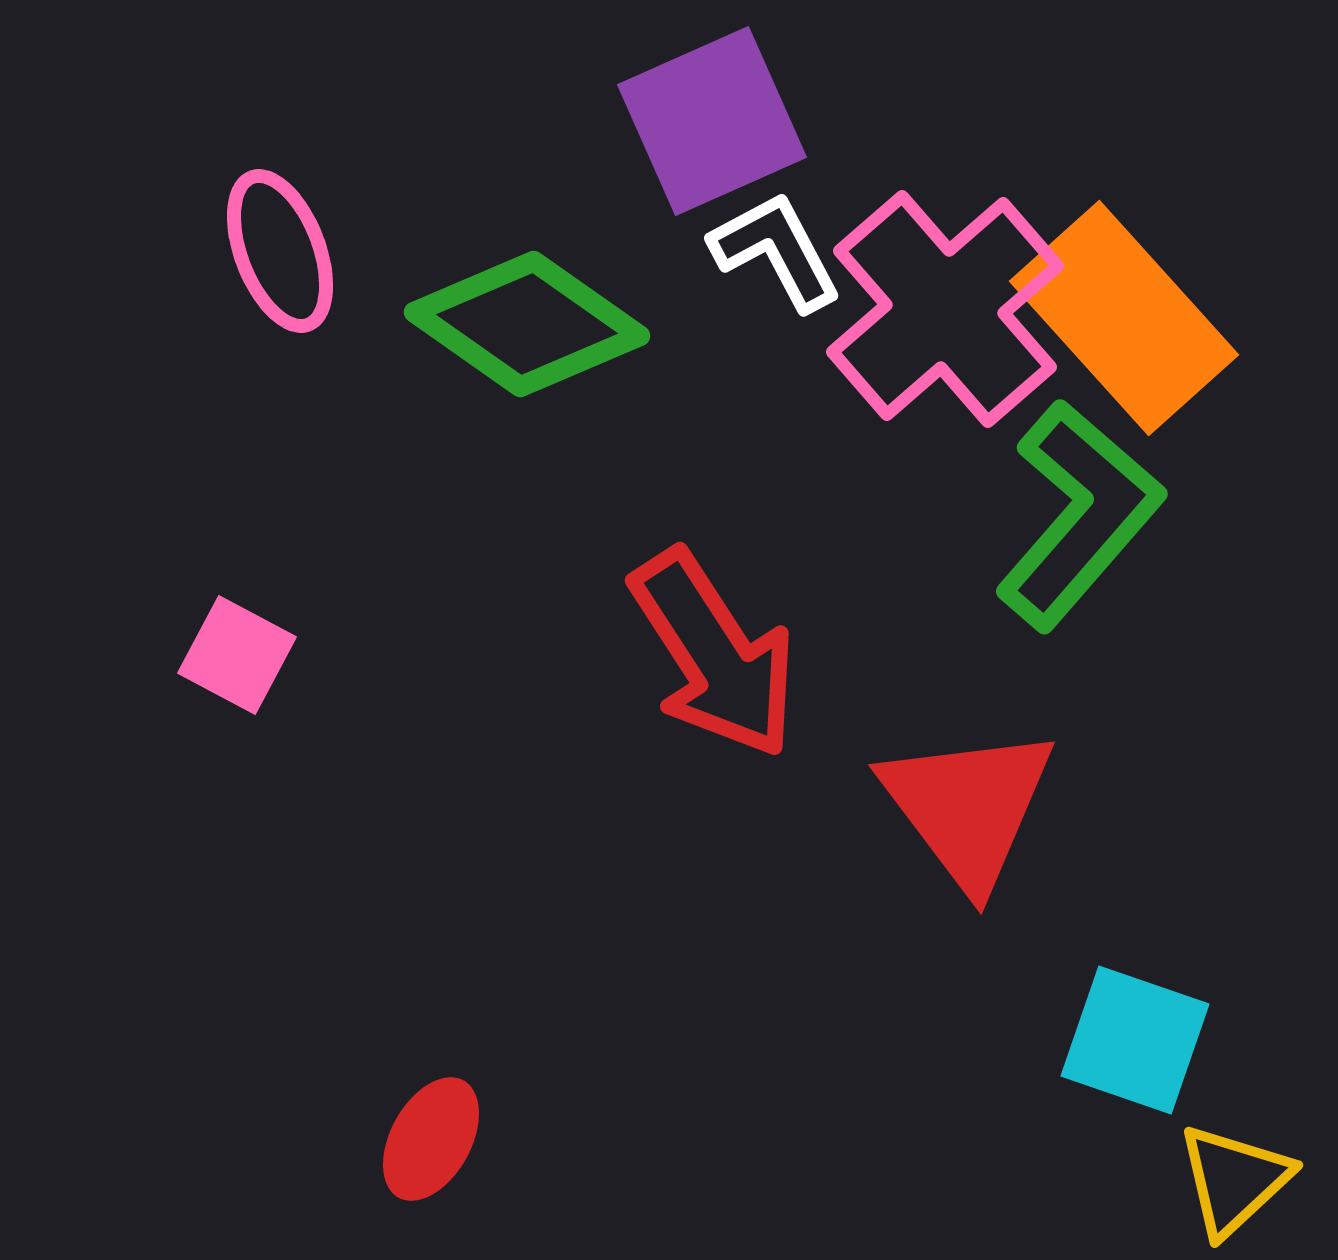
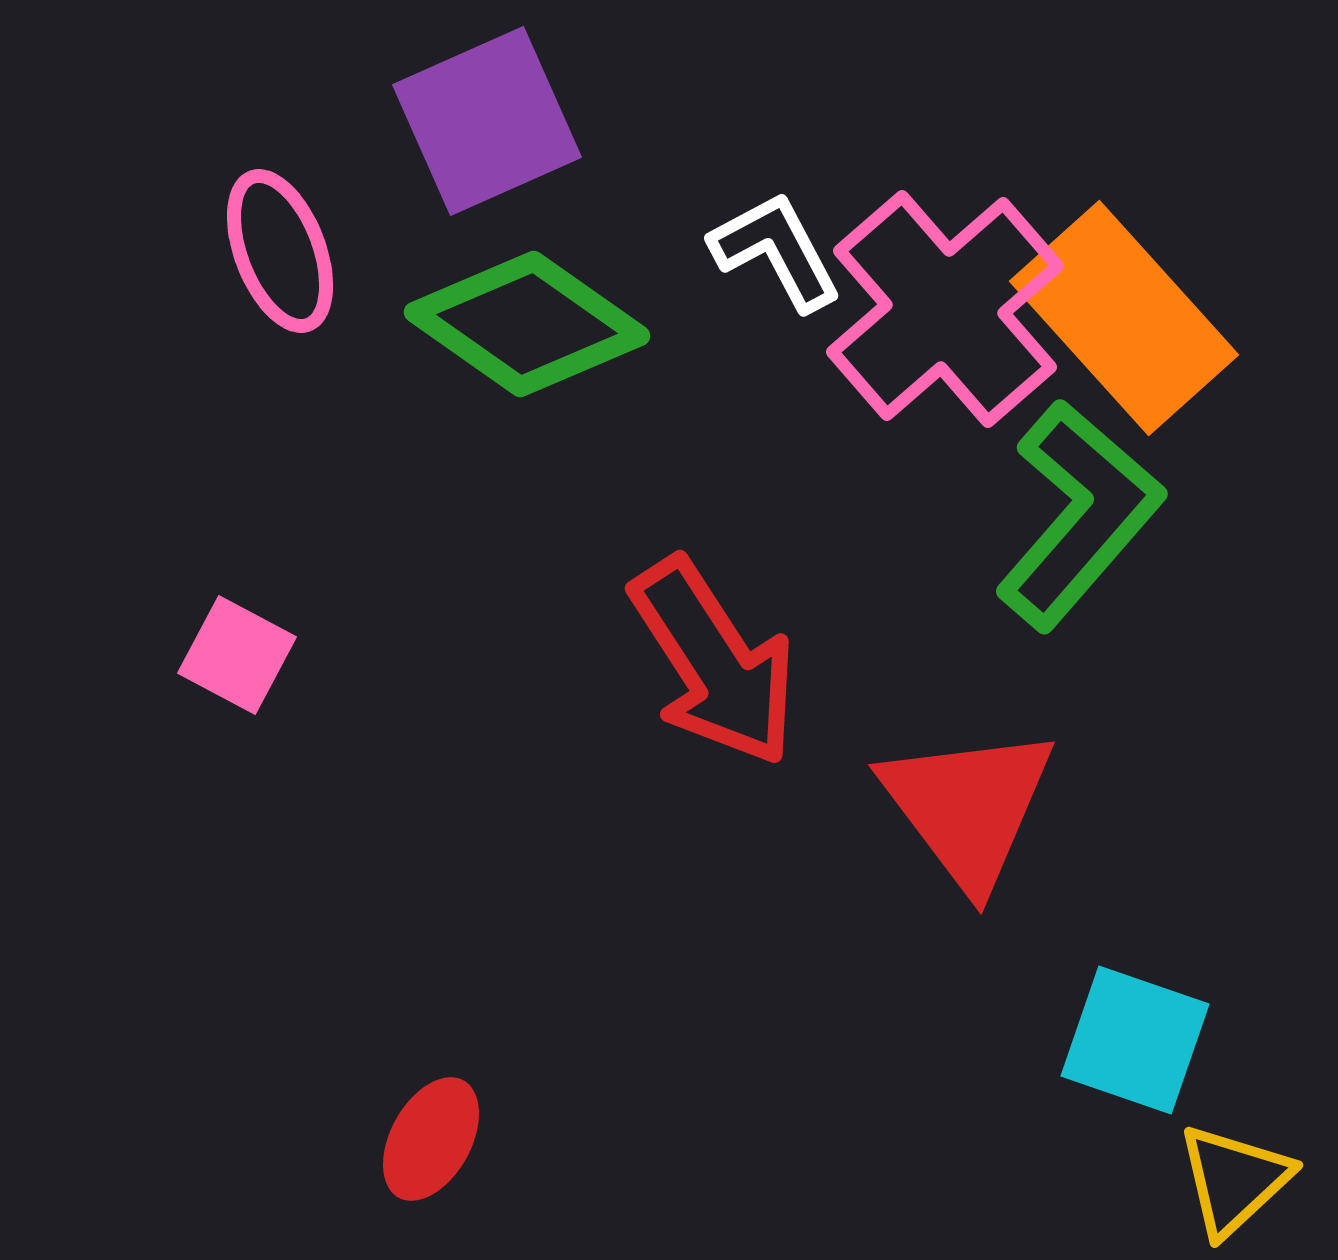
purple square: moved 225 px left
red arrow: moved 8 px down
